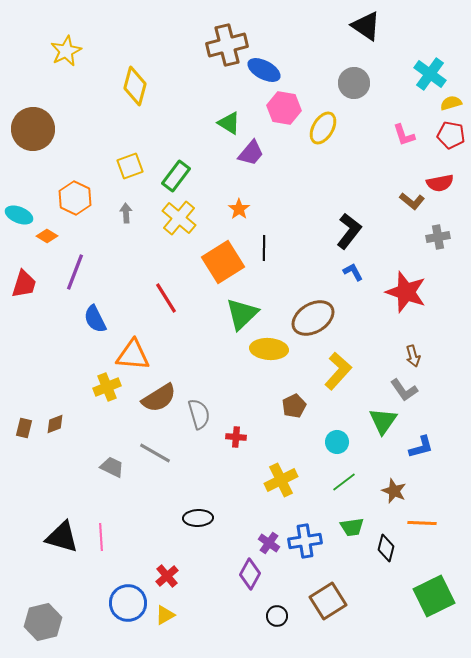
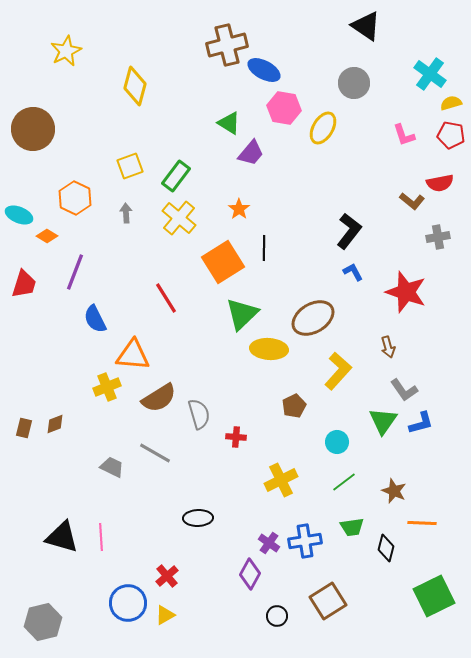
brown arrow at (413, 356): moved 25 px left, 9 px up
blue L-shape at (421, 447): moved 24 px up
